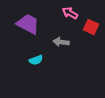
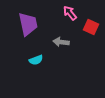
pink arrow: rotated 21 degrees clockwise
purple trapezoid: rotated 50 degrees clockwise
